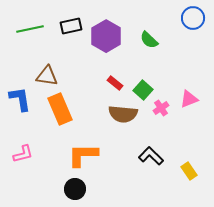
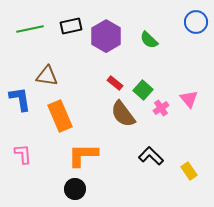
blue circle: moved 3 px right, 4 px down
pink triangle: rotated 48 degrees counterclockwise
orange rectangle: moved 7 px down
brown semicircle: rotated 48 degrees clockwise
pink L-shape: rotated 80 degrees counterclockwise
